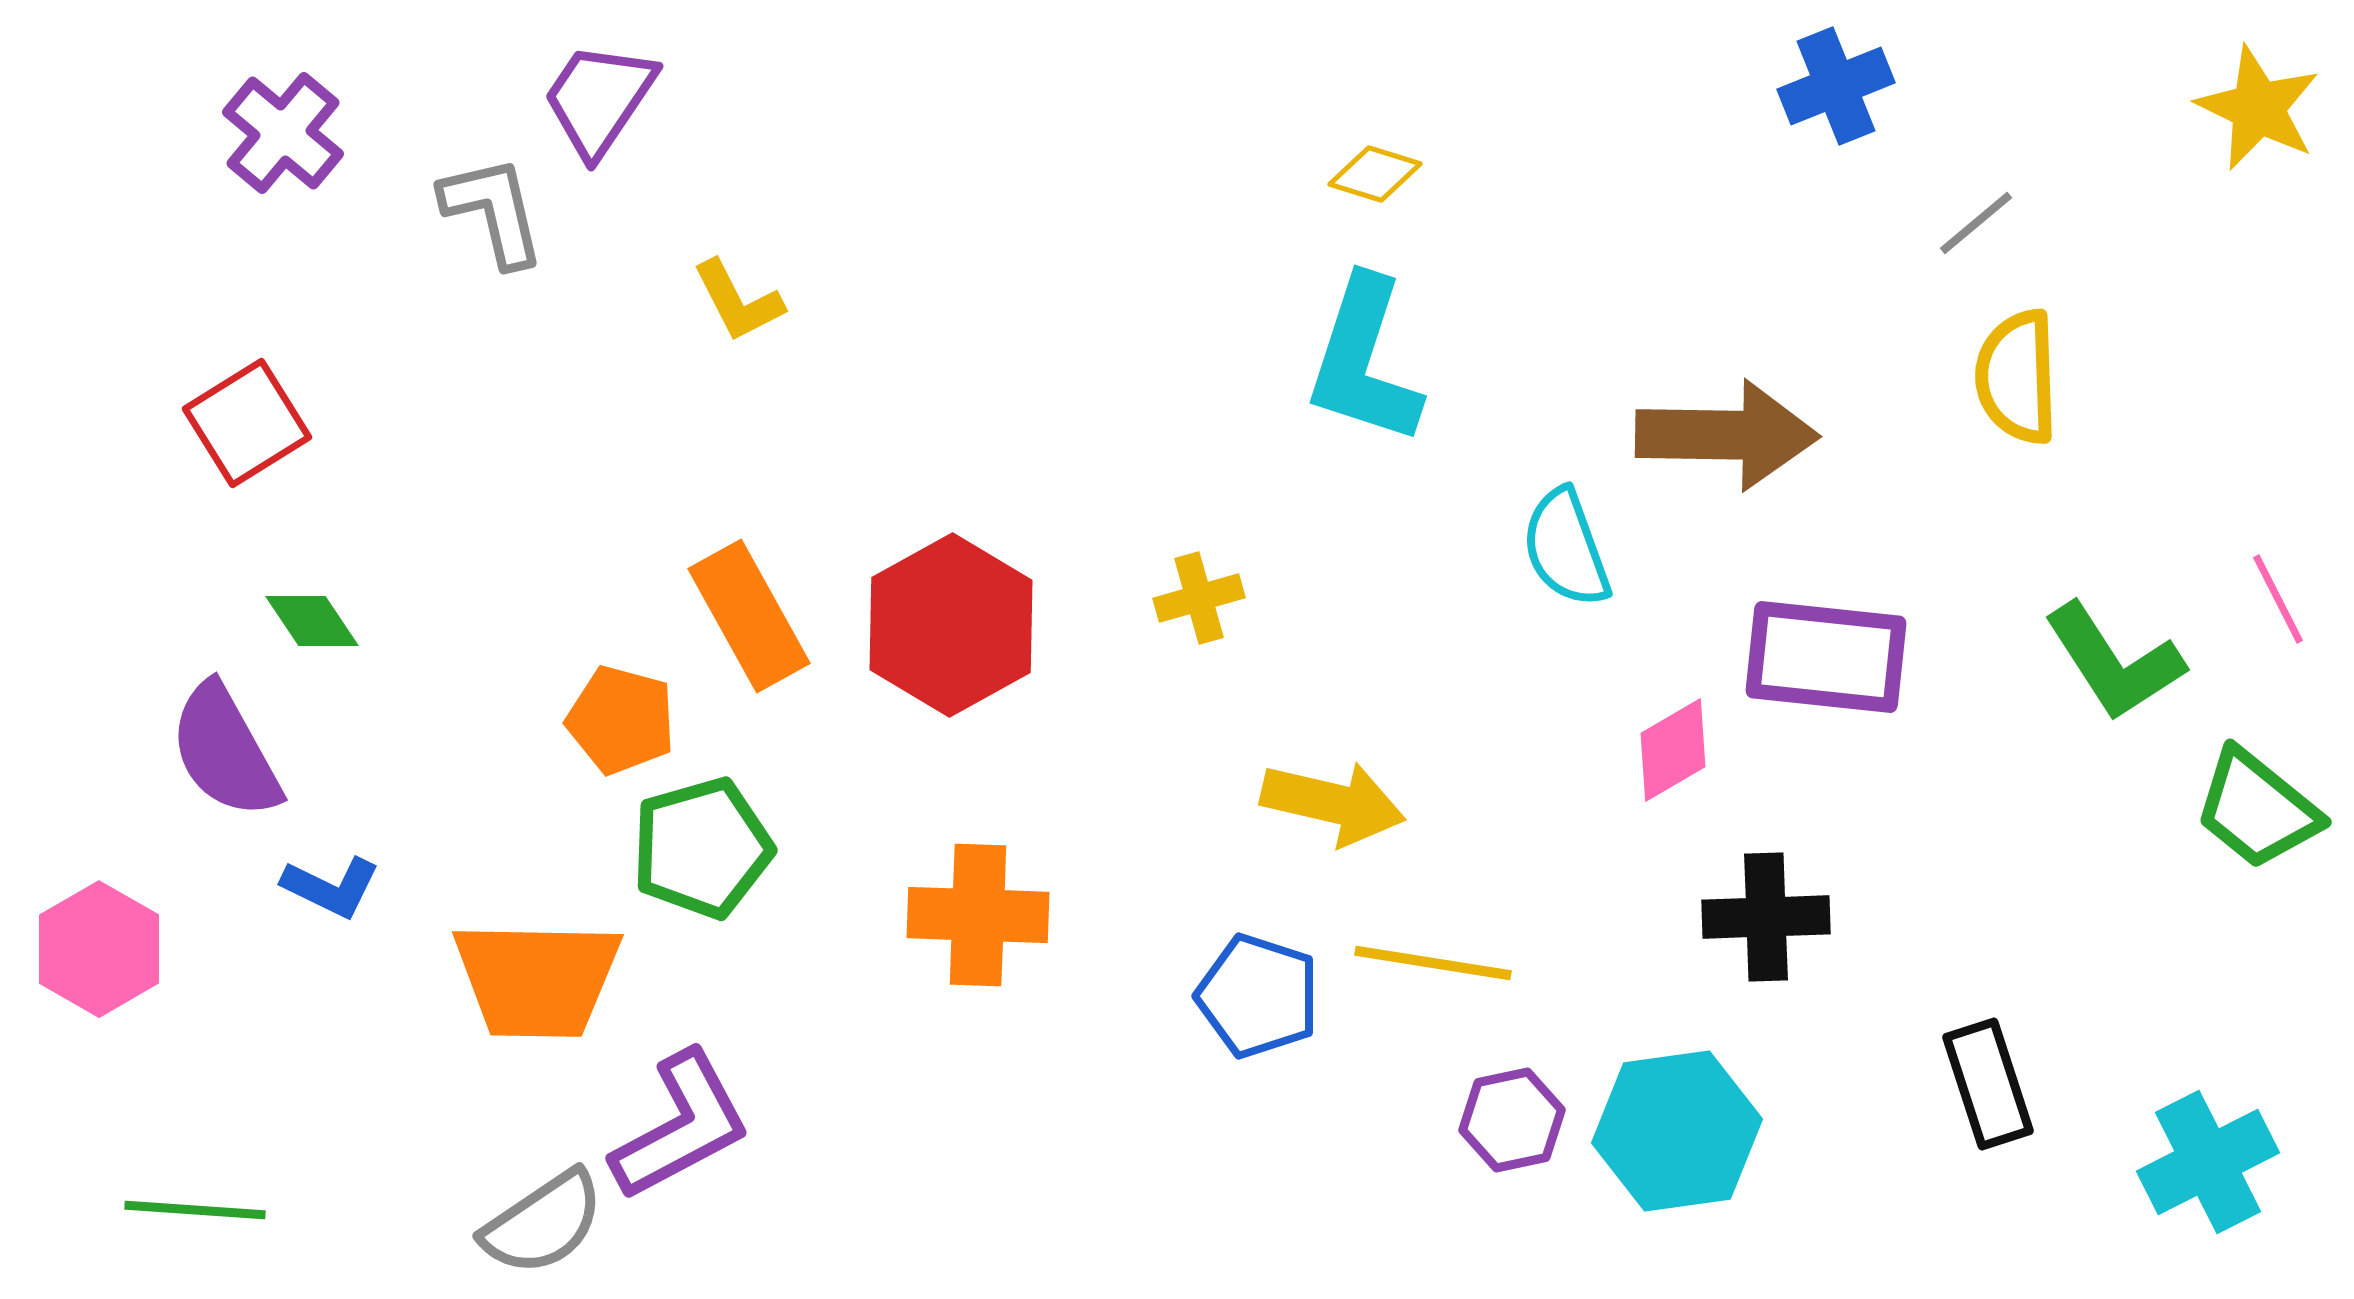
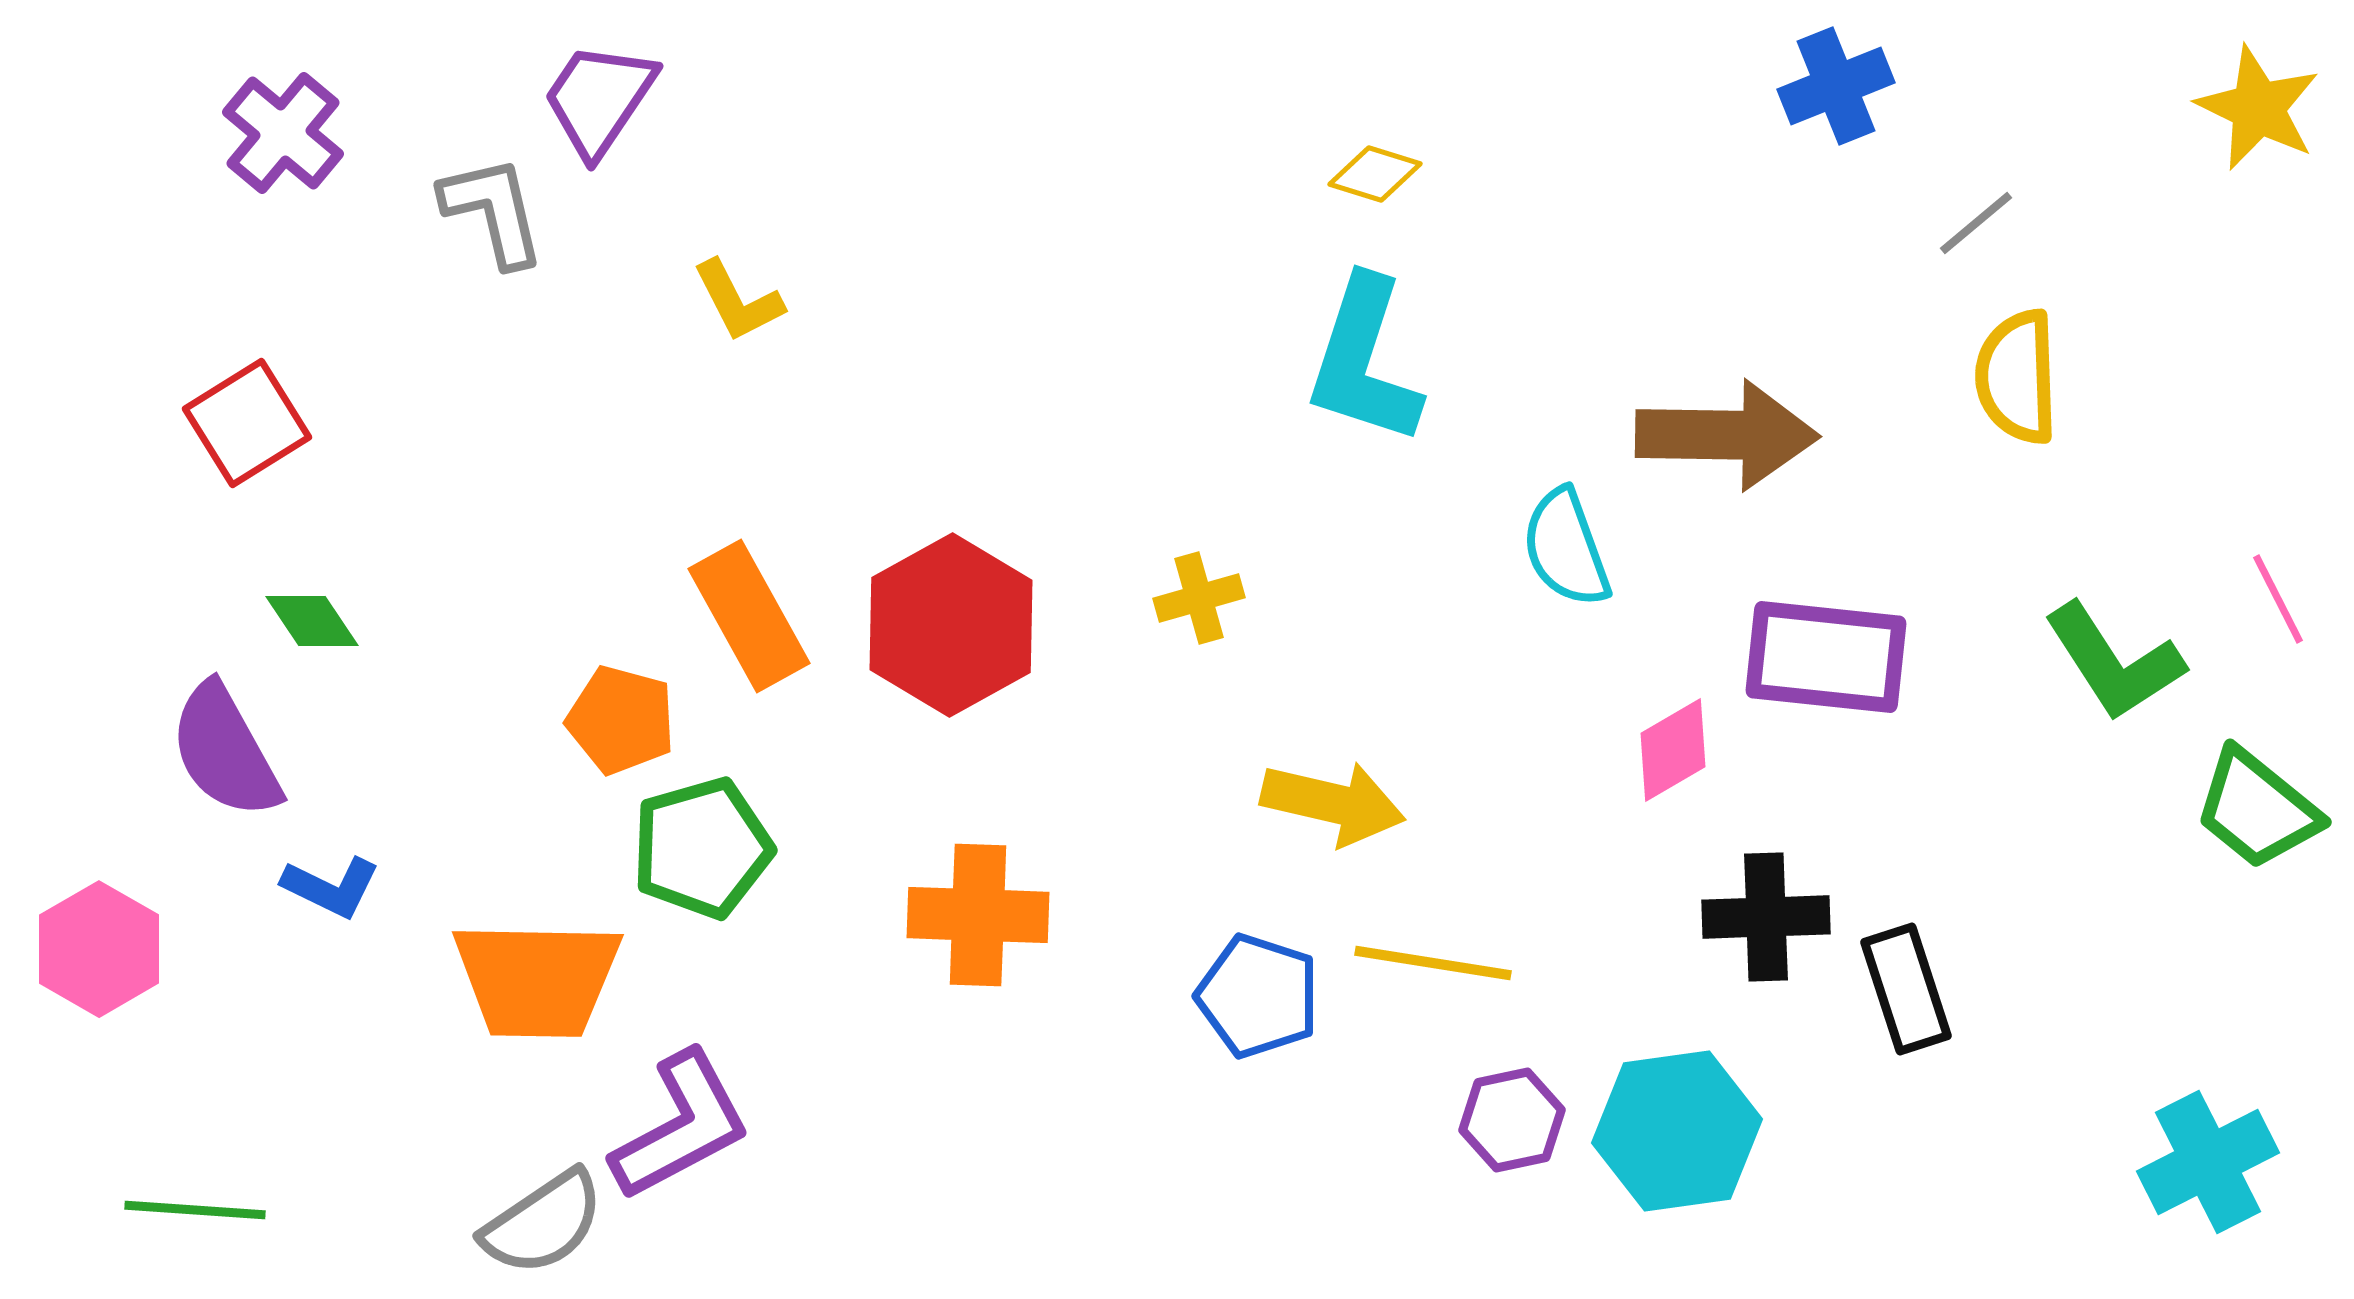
black rectangle: moved 82 px left, 95 px up
